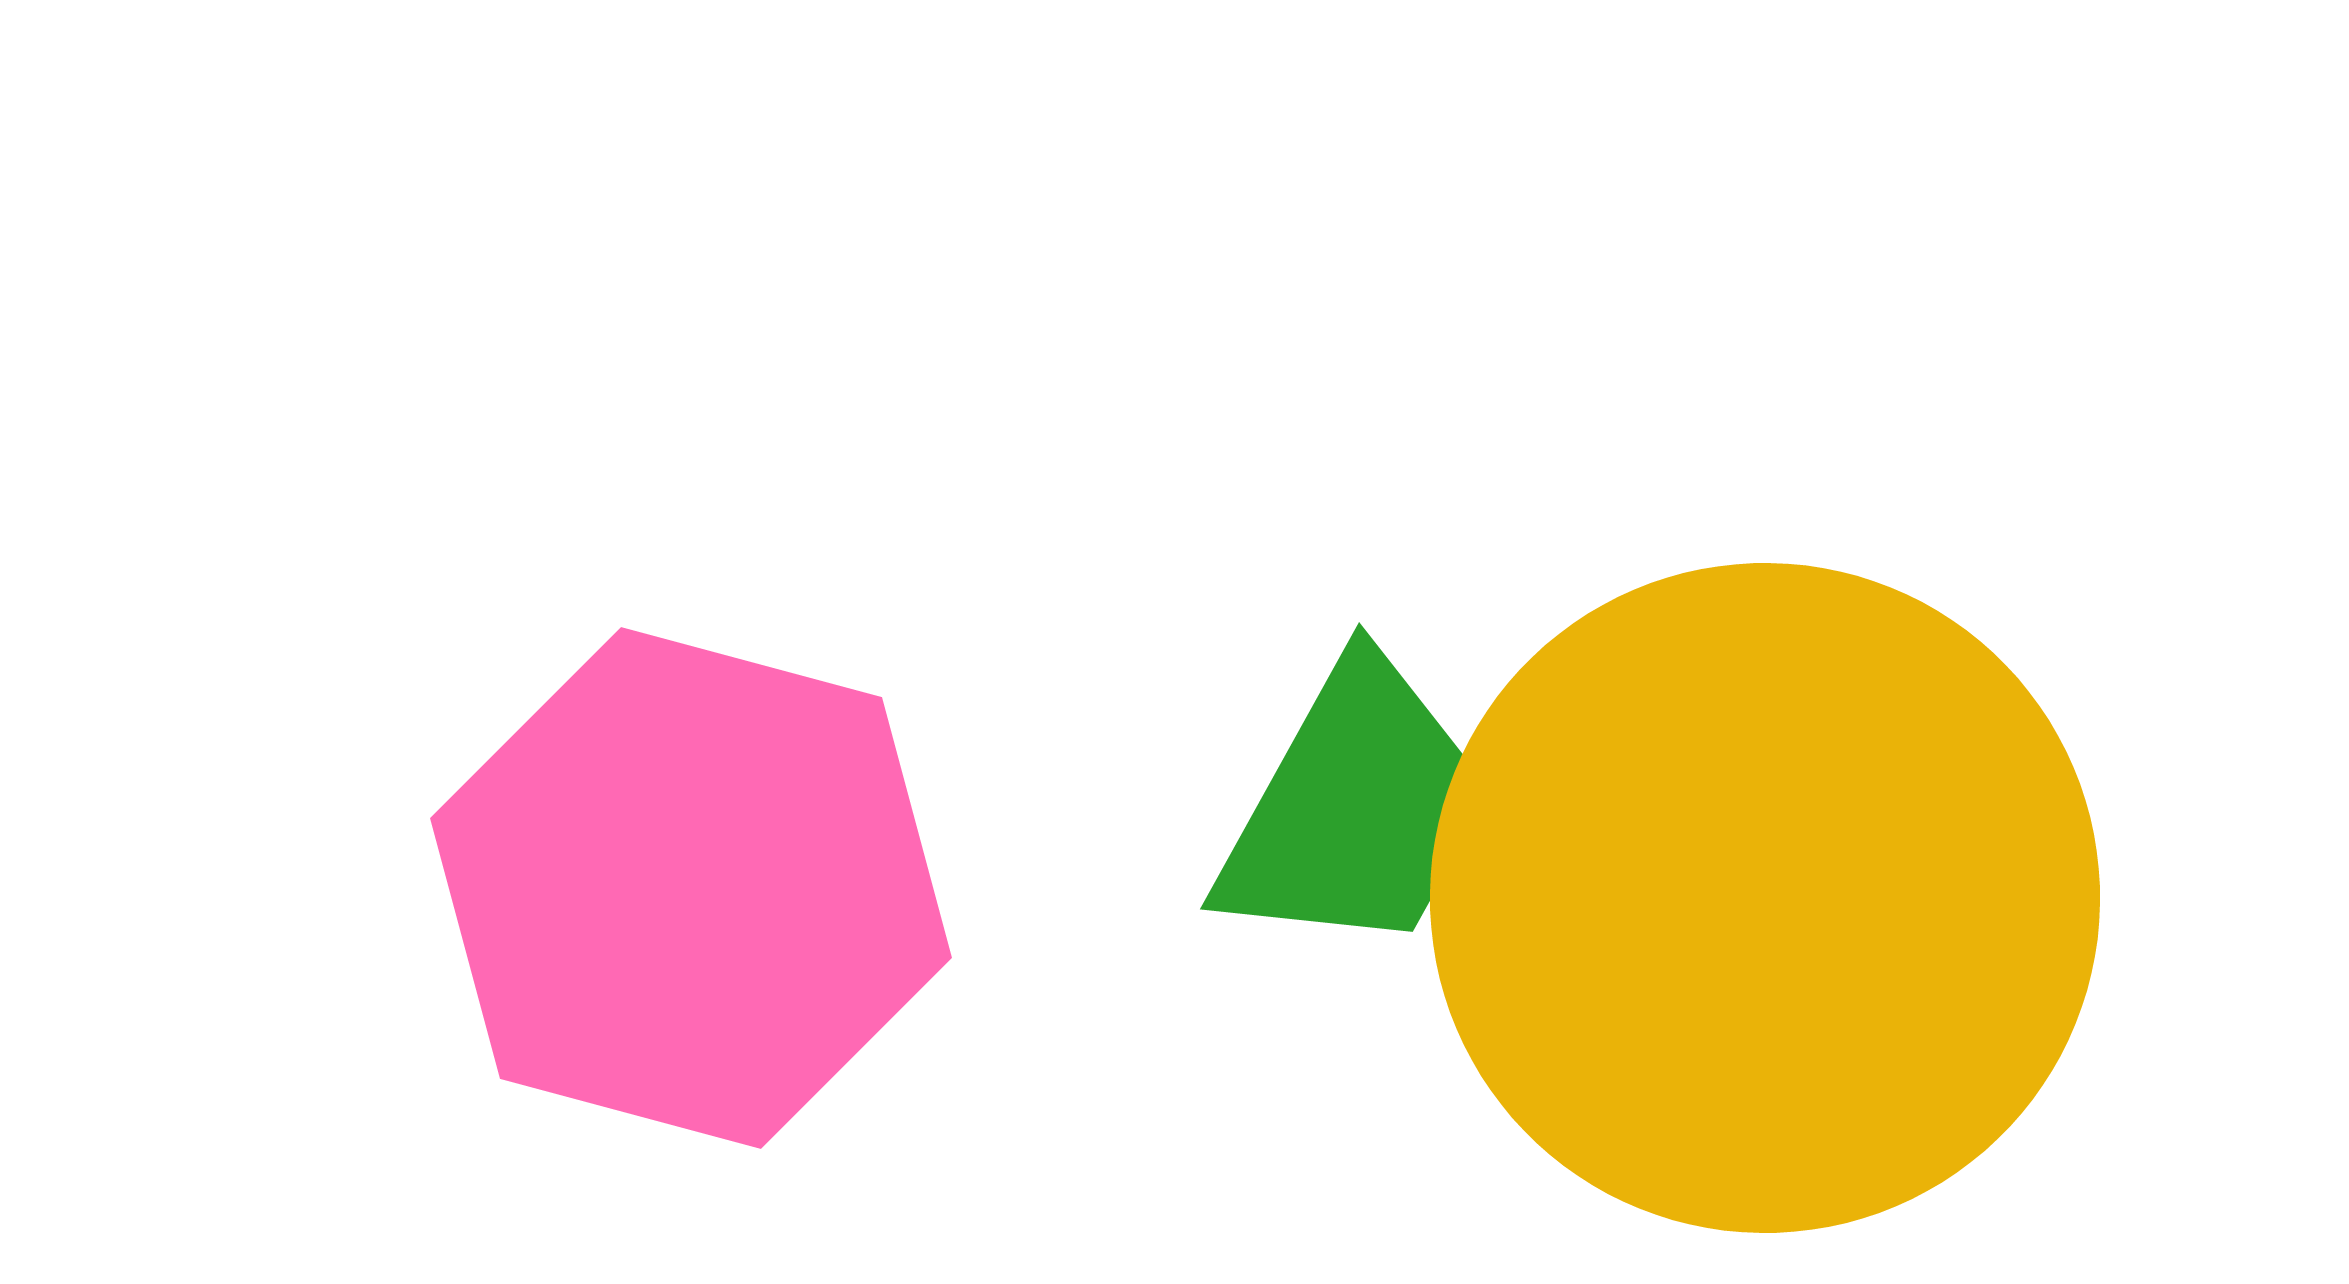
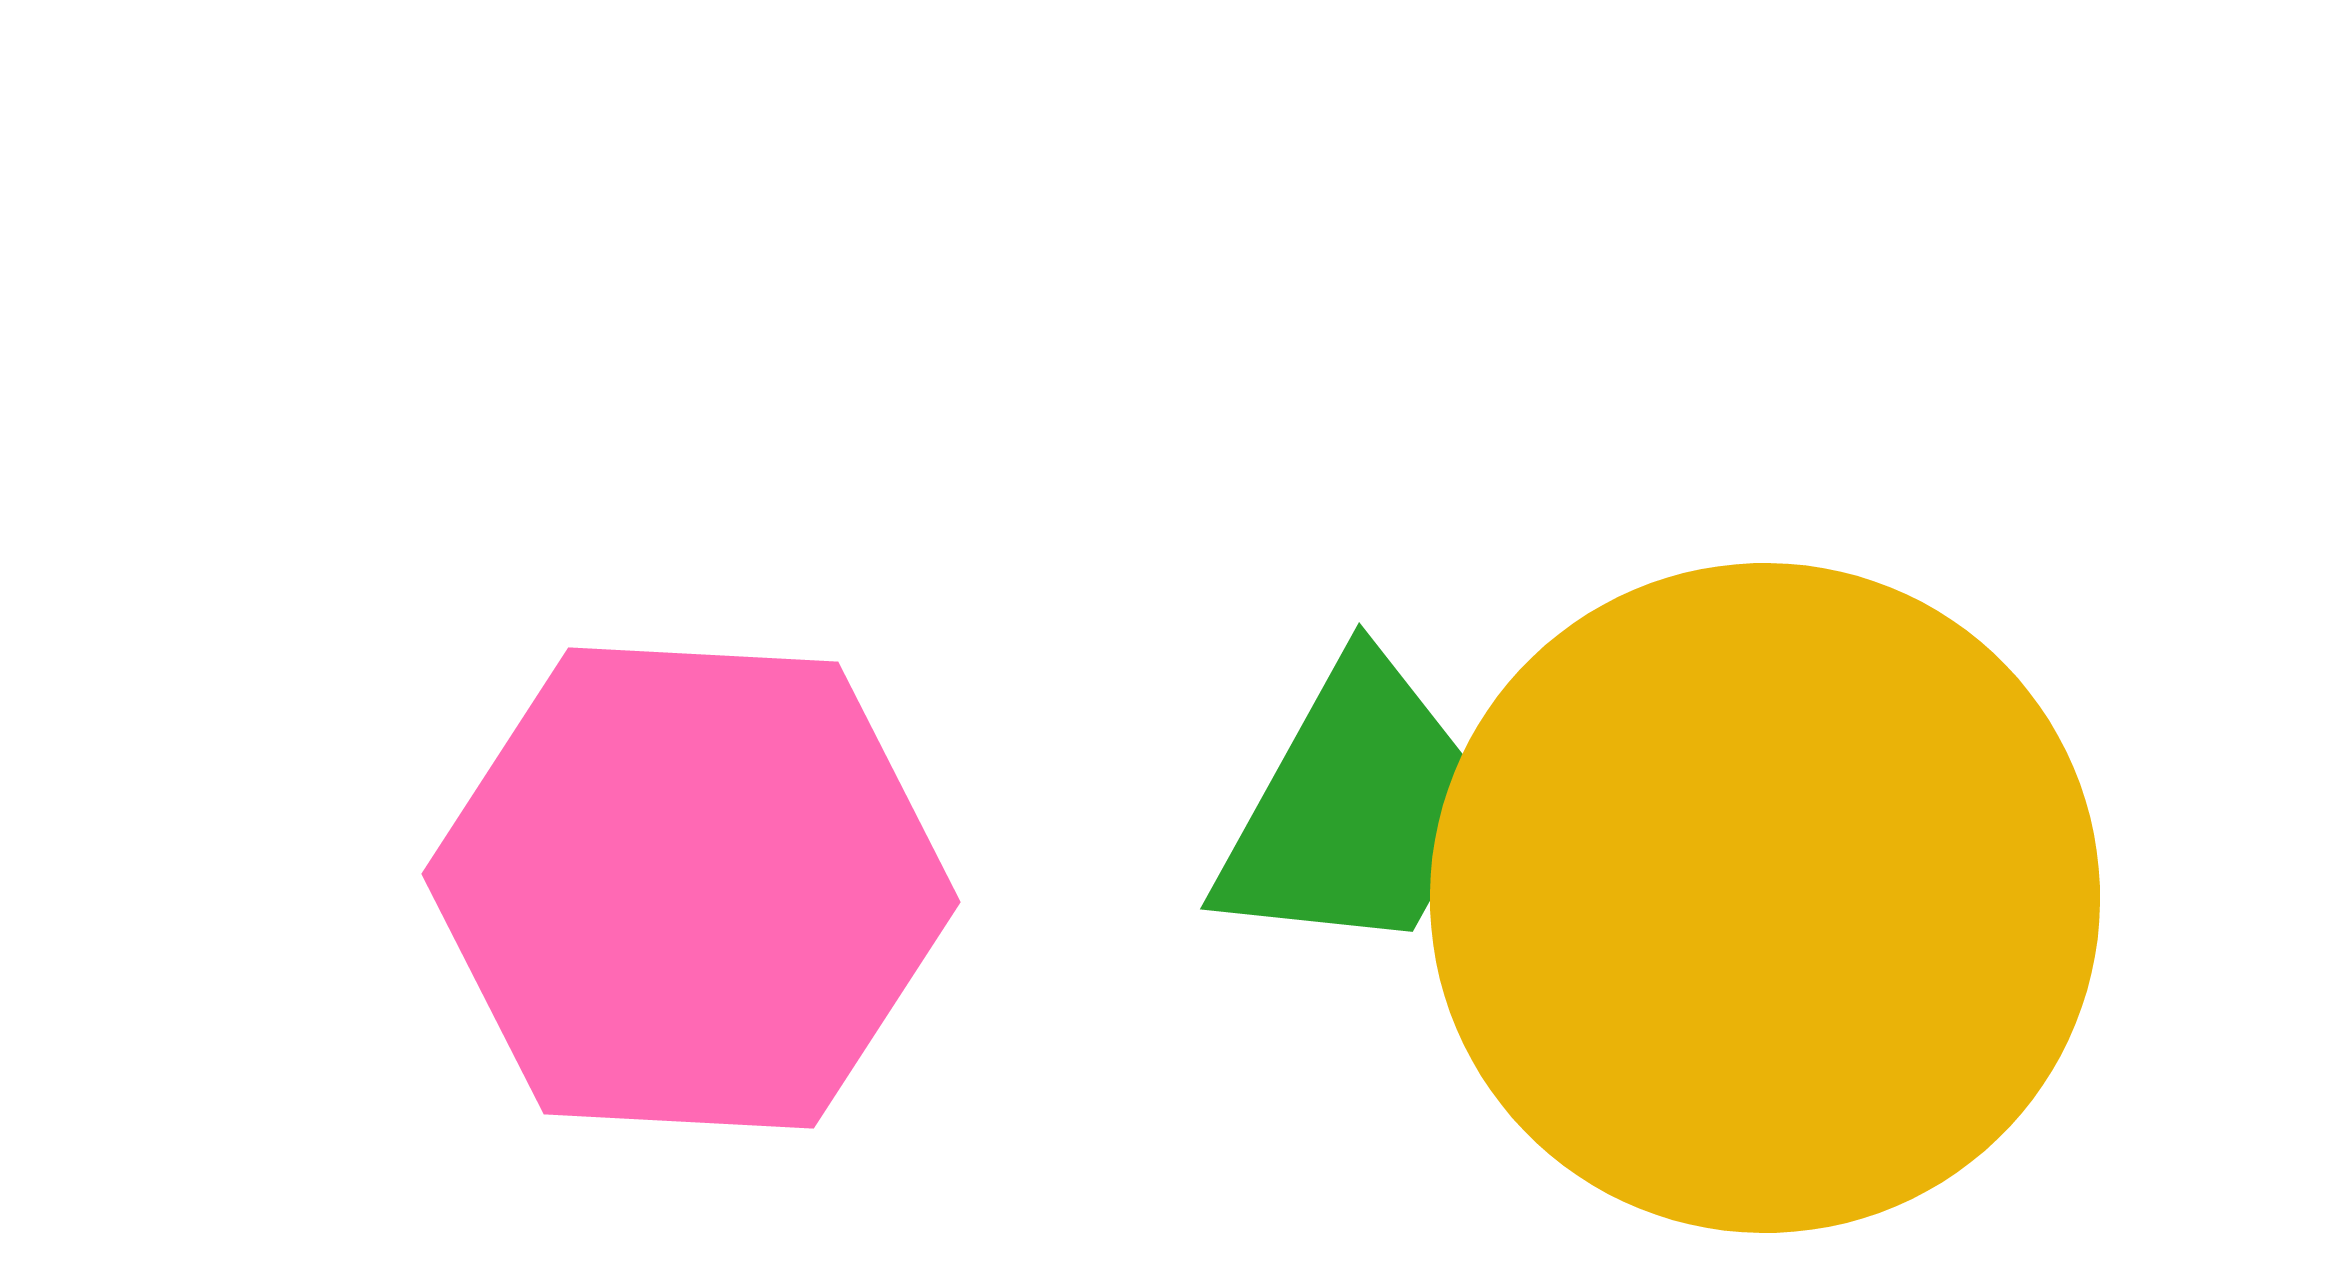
pink hexagon: rotated 12 degrees counterclockwise
